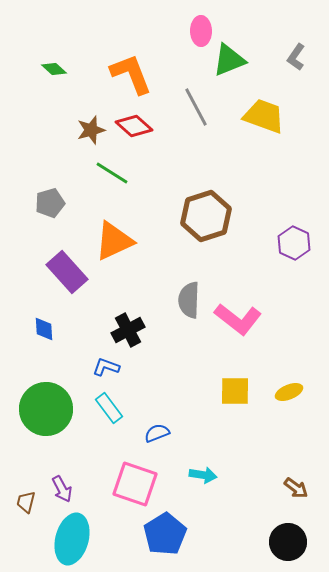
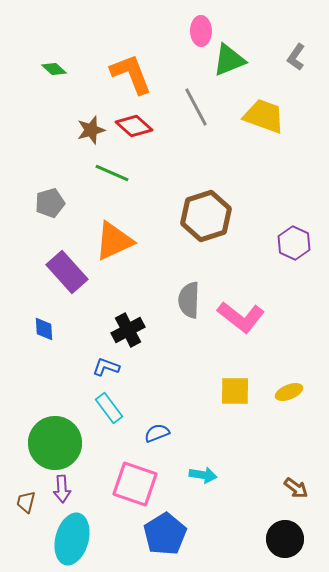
green line: rotated 8 degrees counterclockwise
pink L-shape: moved 3 px right, 2 px up
green circle: moved 9 px right, 34 px down
purple arrow: rotated 24 degrees clockwise
black circle: moved 3 px left, 3 px up
